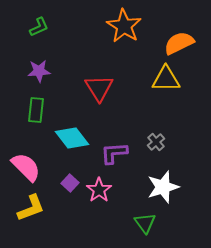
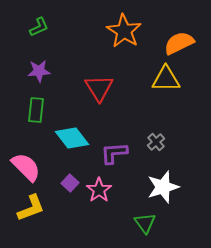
orange star: moved 5 px down
